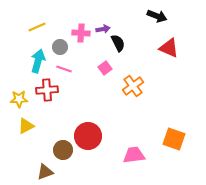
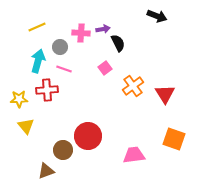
red triangle: moved 4 px left, 46 px down; rotated 35 degrees clockwise
yellow triangle: rotated 42 degrees counterclockwise
brown triangle: moved 1 px right, 1 px up
